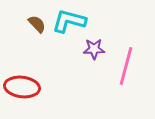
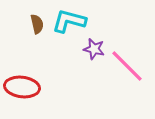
brown semicircle: rotated 30 degrees clockwise
purple star: rotated 15 degrees clockwise
pink line: moved 1 px right; rotated 60 degrees counterclockwise
